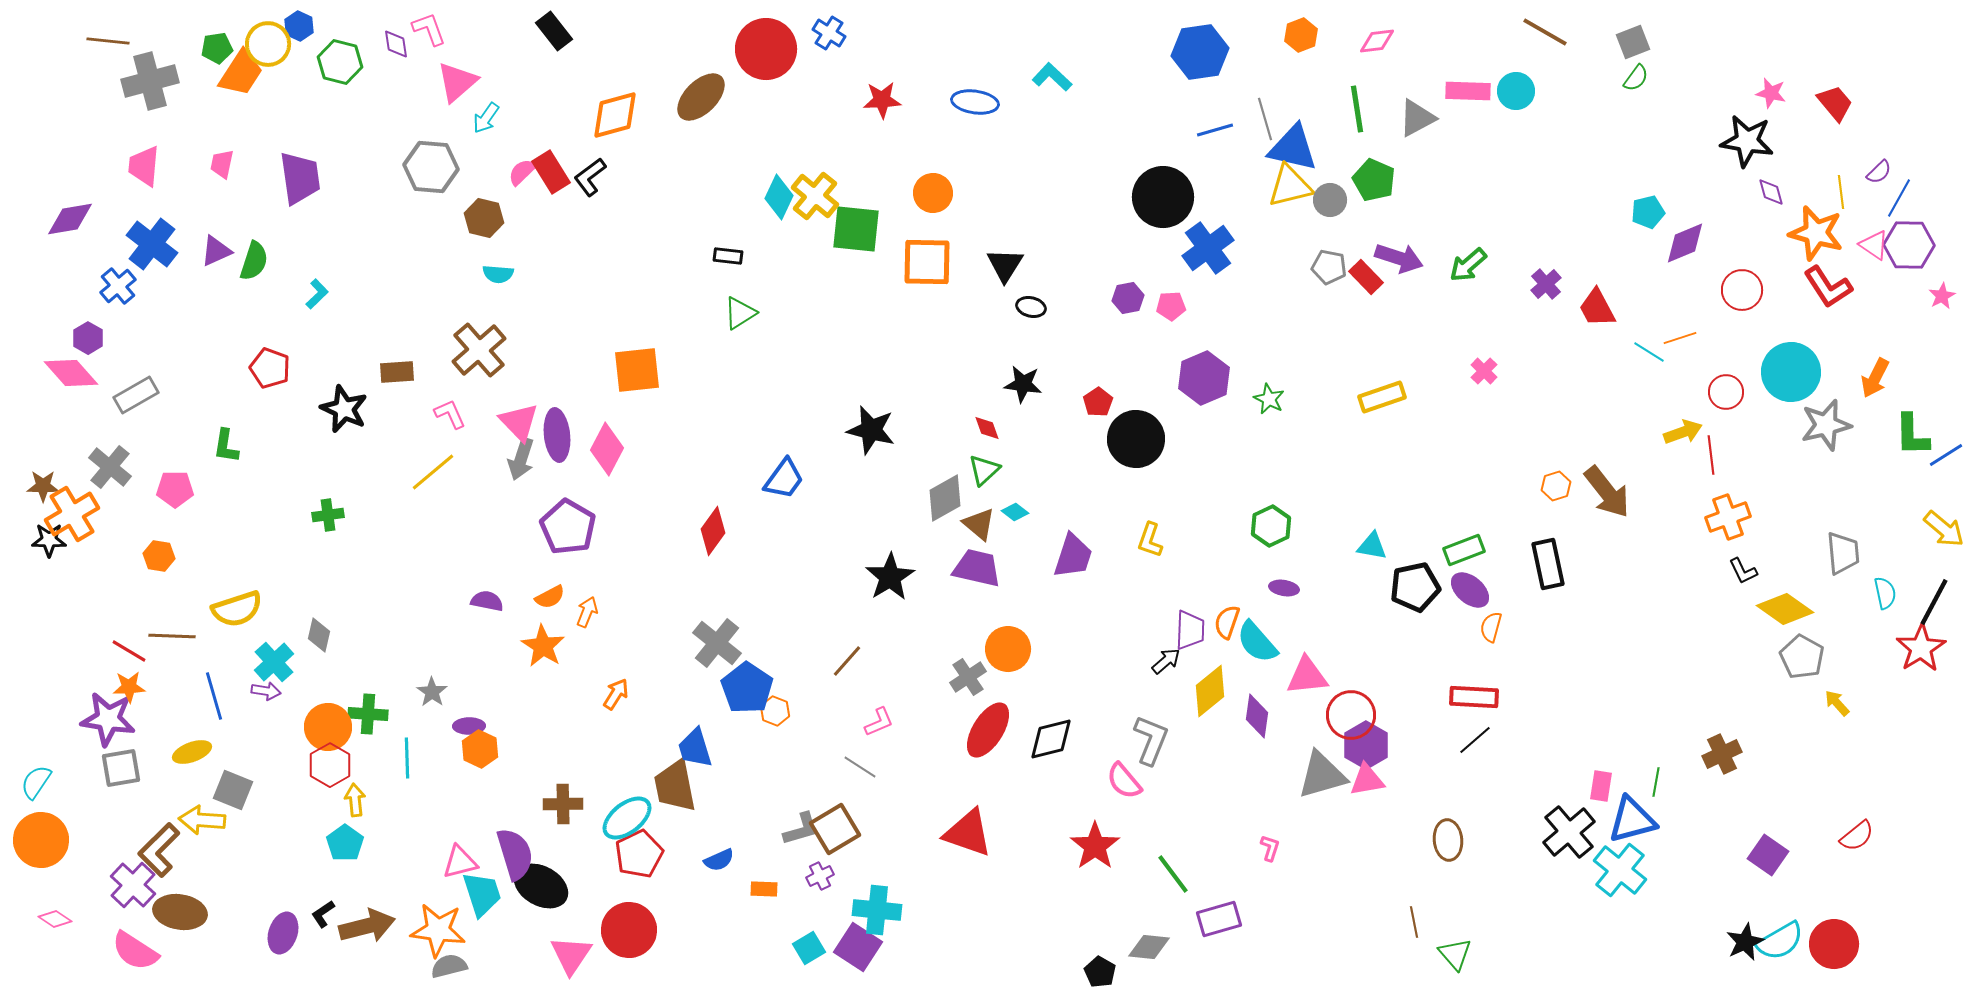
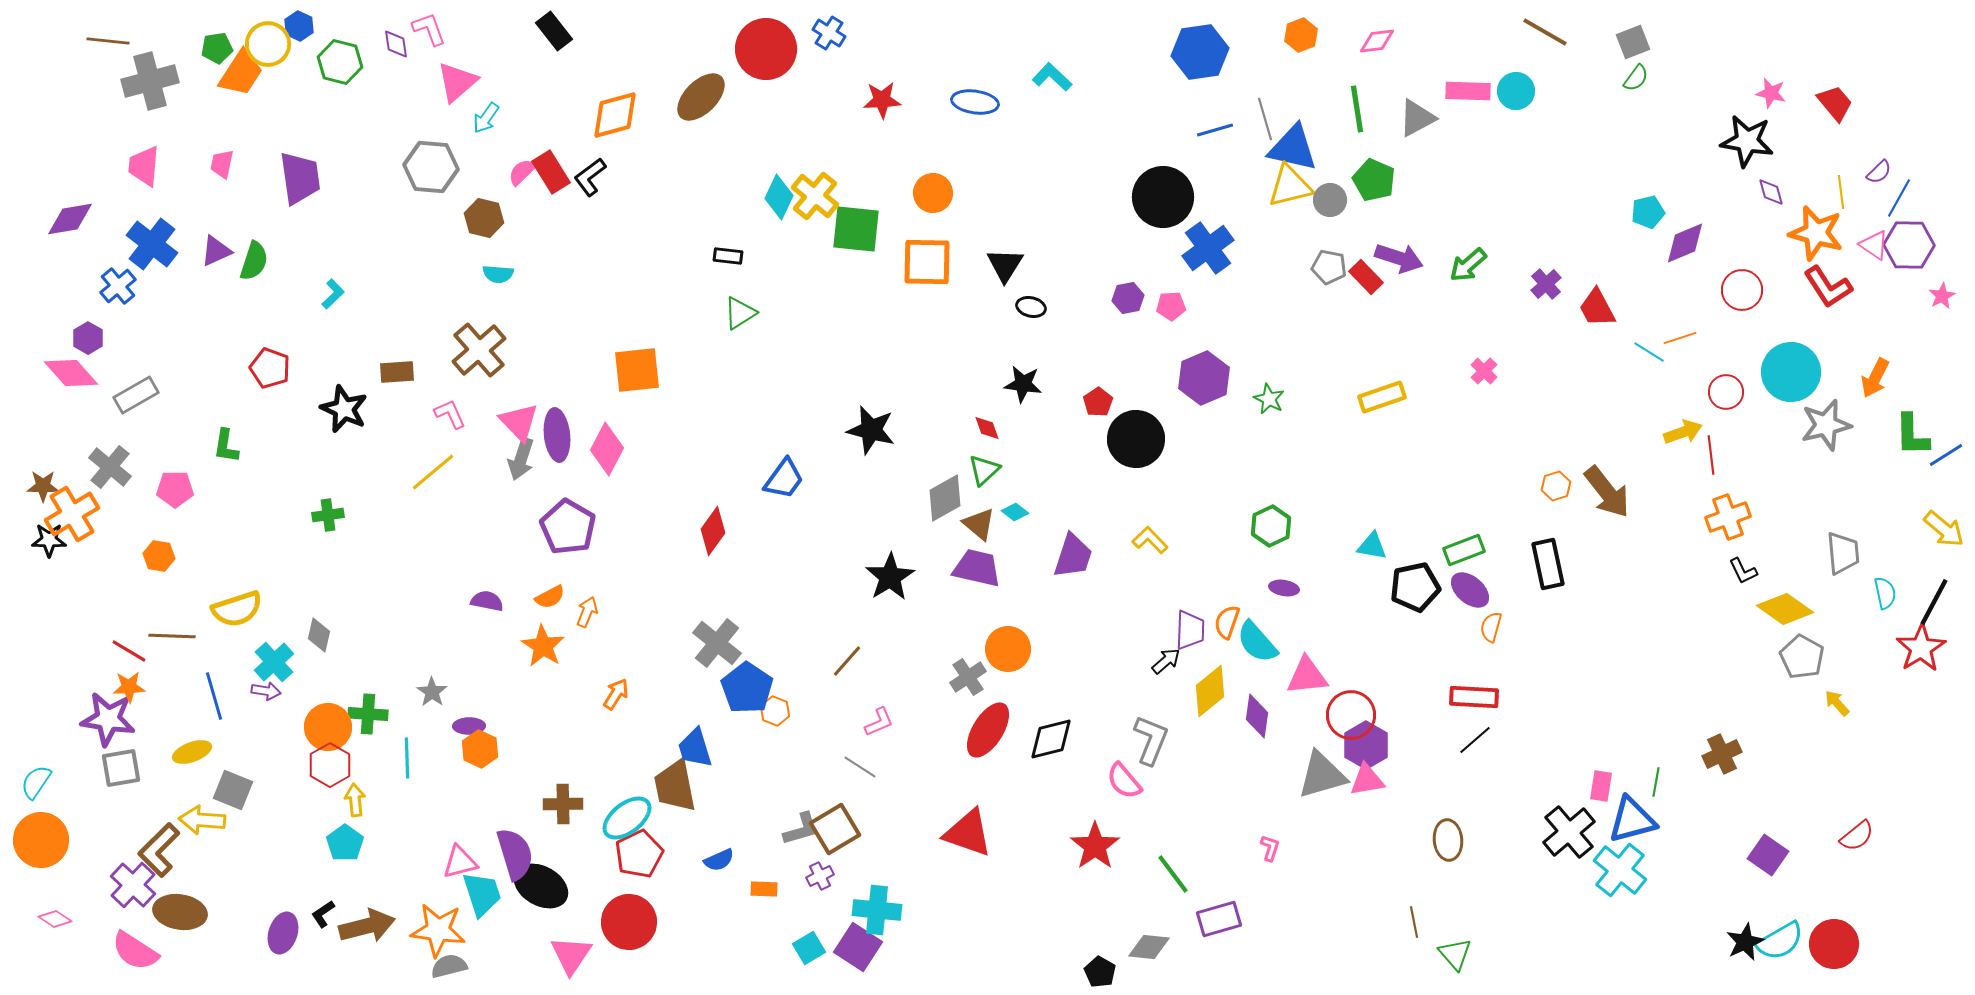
cyan L-shape at (317, 294): moved 16 px right
yellow L-shape at (1150, 540): rotated 117 degrees clockwise
red circle at (629, 930): moved 8 px up
